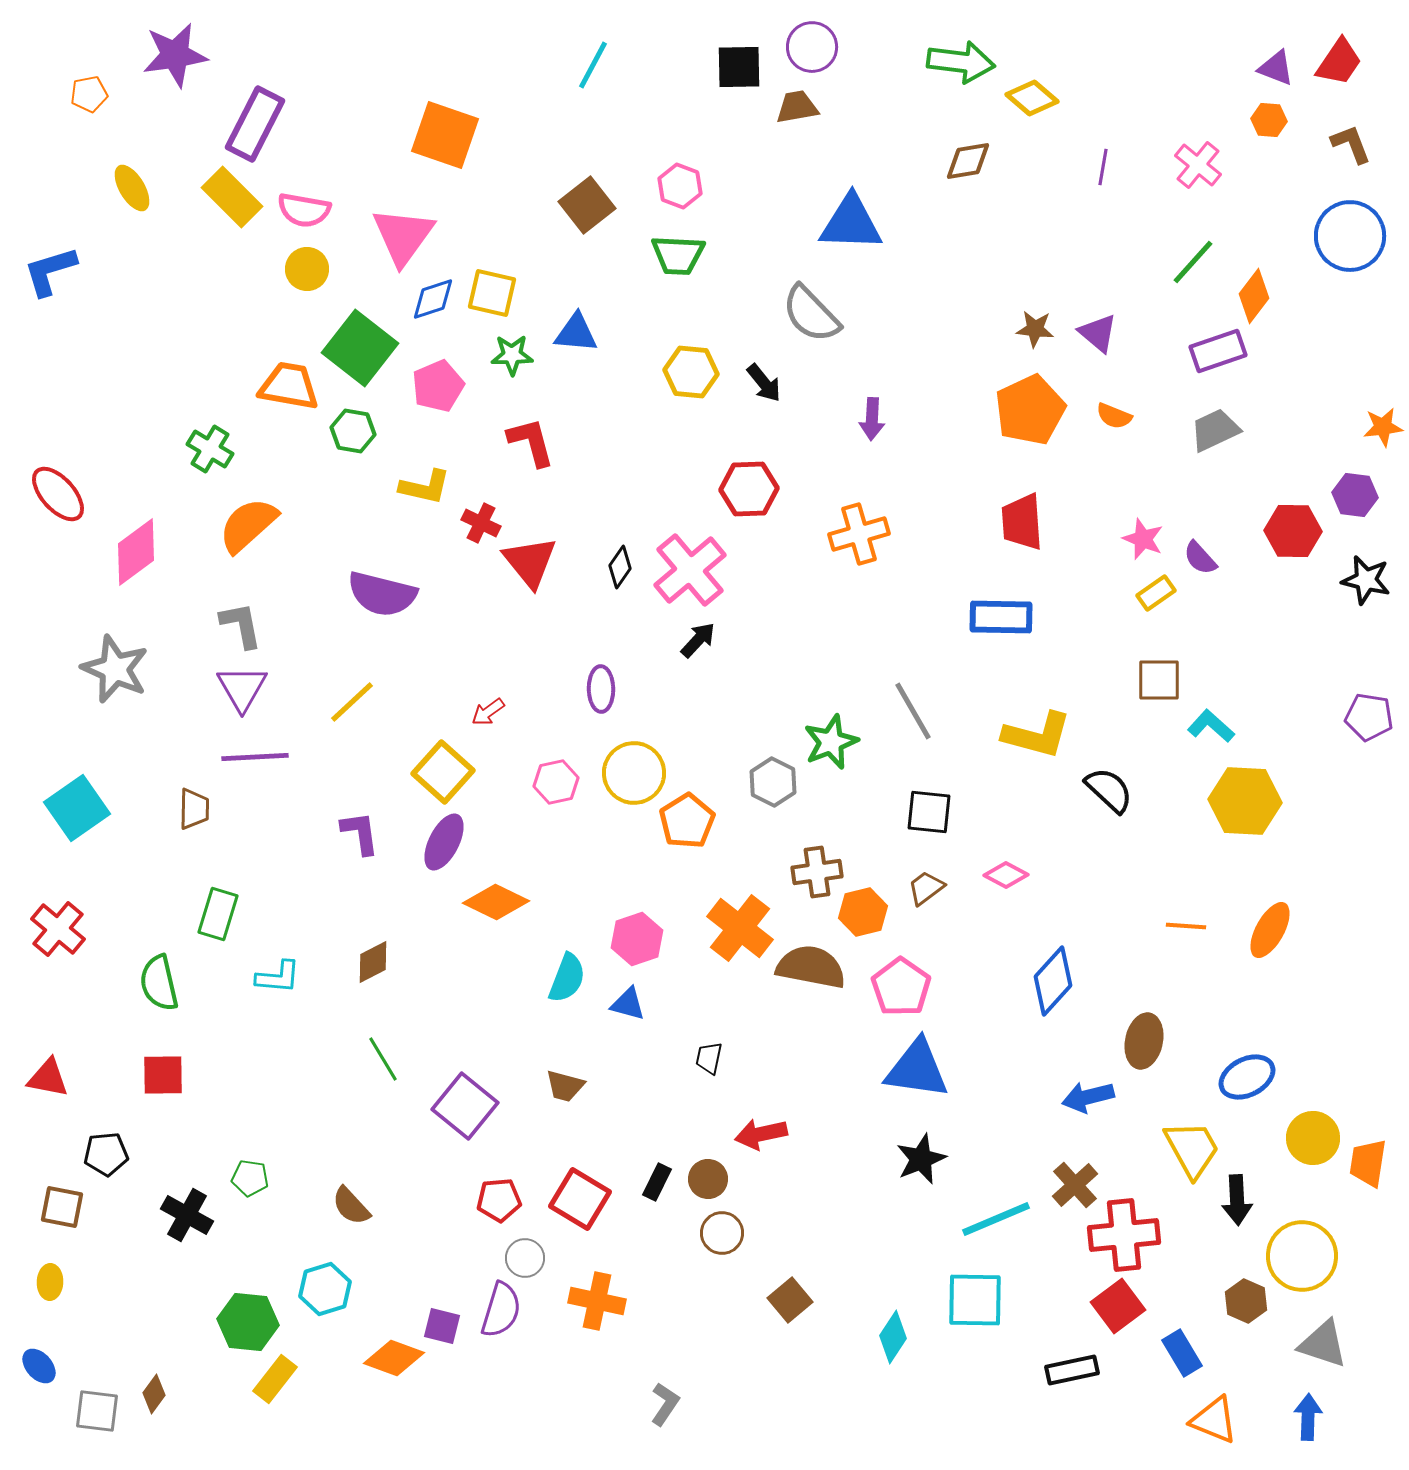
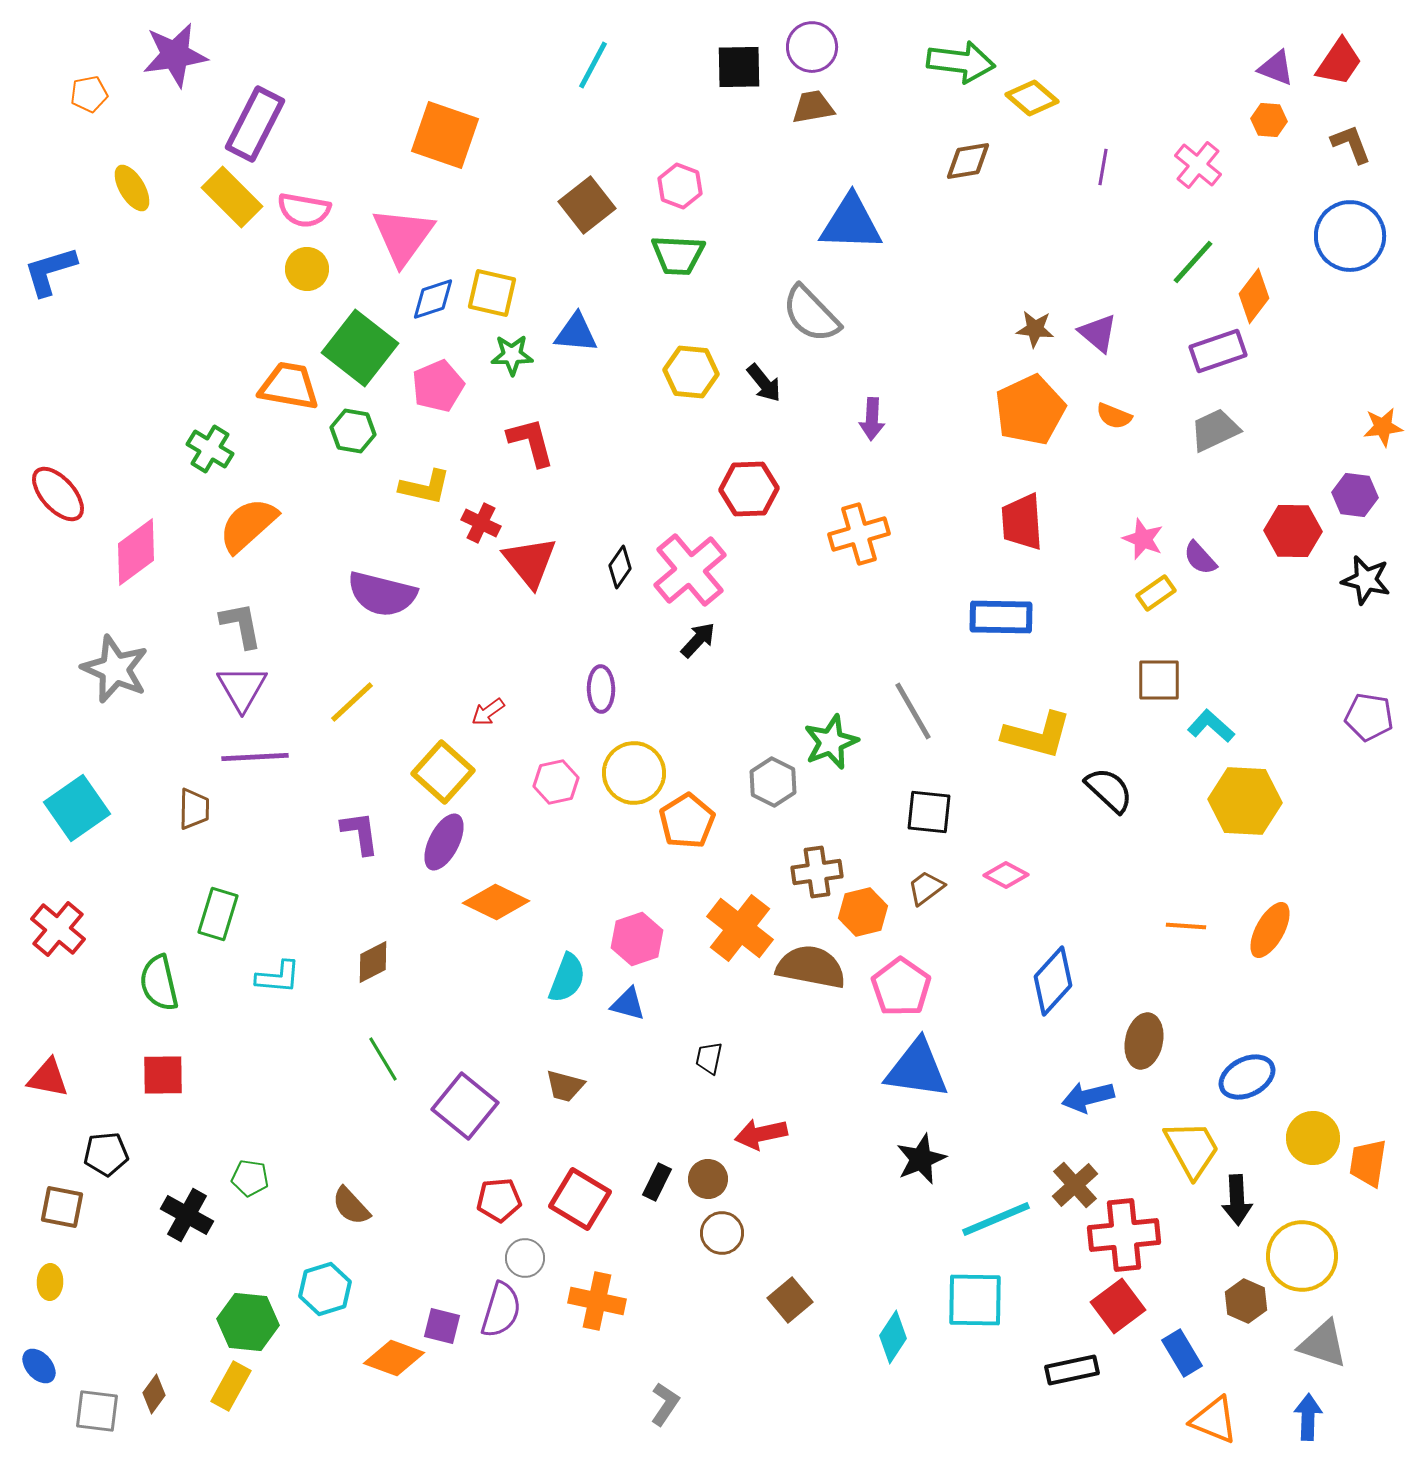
brown trapezoid at (797, 107): moved 16 px right
yellow rectangle at (275, 1379): moved 44 px left, 7 px down; rotated 9 degrees counterclockwise
